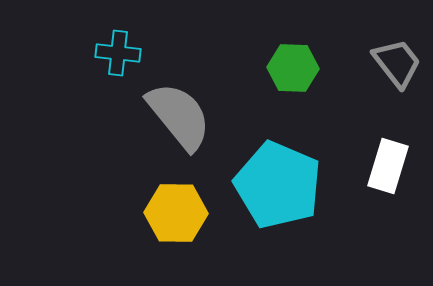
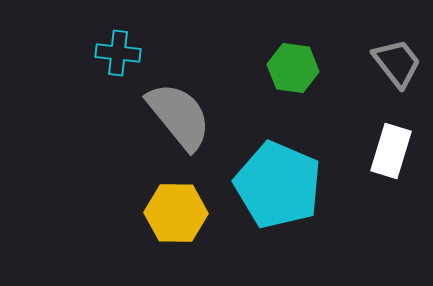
green hexagon: rotated 6 degrees clockwise
white rectangle: moved 3 px right, 15 px up
